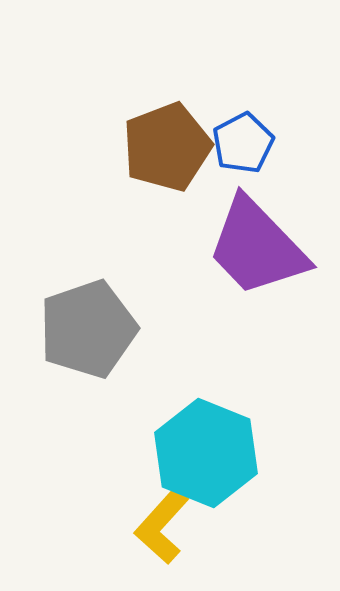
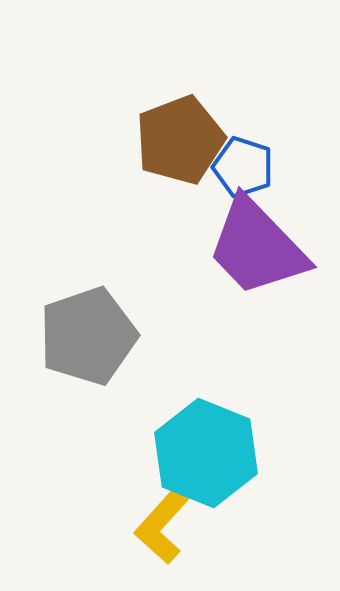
blue pentagon: moved 24 px down; rotated 26 degrees counterclockwise
brown pentagon: moved 13 px right, 7 px up
gray pentagon: moved 7 px down
